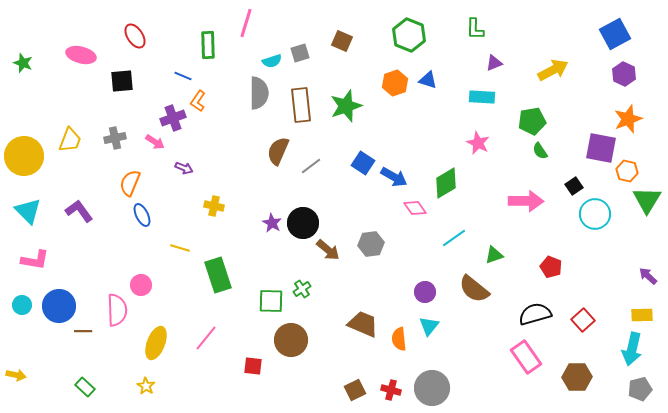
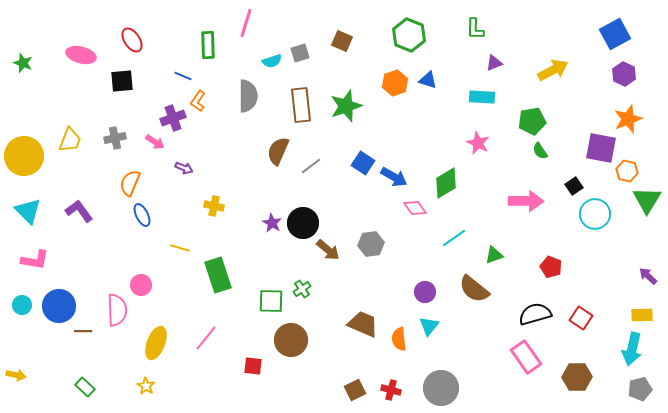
red ellipse at (135, 36): moved 3 px left, 4 px down
gray semicircle at (259, 93): moved 11 px left, 3 px down
red square at (583, 320): moved 2 px left, 2 px up; rotated 15 degrees counterclockwise
gray circle at (432, 388): moved 9 px right
